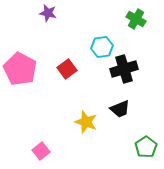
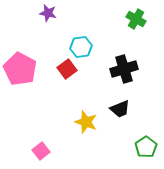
cyan hexagon: moved 21 px left
